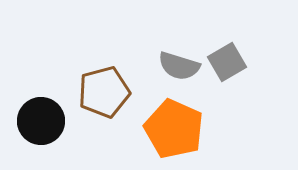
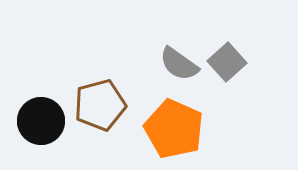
gray square: rotated 12 degrees counterclockwise
gray semicircle: moved 2 px up; rotated 18 degrees clockwise
brown pentagon: moved 4 px left, 13 px down
